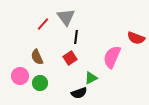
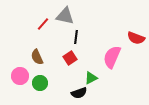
gray triangle: moved 1 px left, 1 px up; rotated 42 degrees counterclockwise
